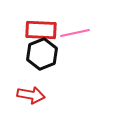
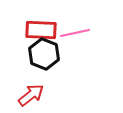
black hexagon: moved 2 px right; rotated 16 degrees counterclockwise
red arrow: rotated 48 degrees counterclockwise
